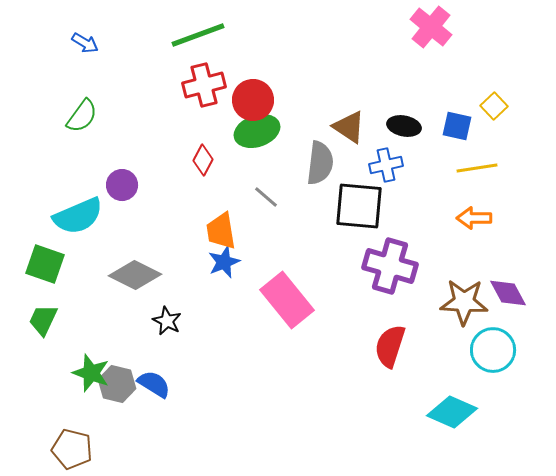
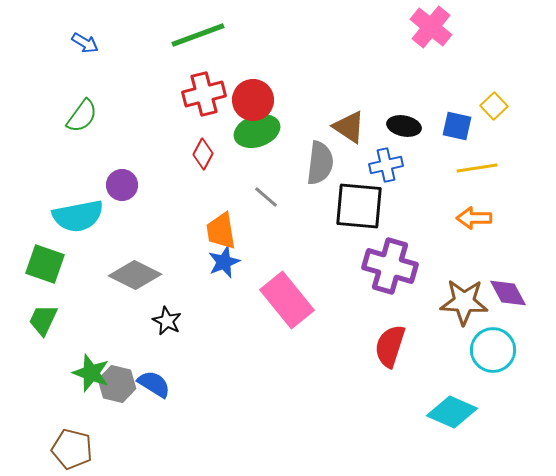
red cross: moved 9 px down
red diamond: moved 6 px up
cyan semicircle: rotated 12 degrees clockwise
